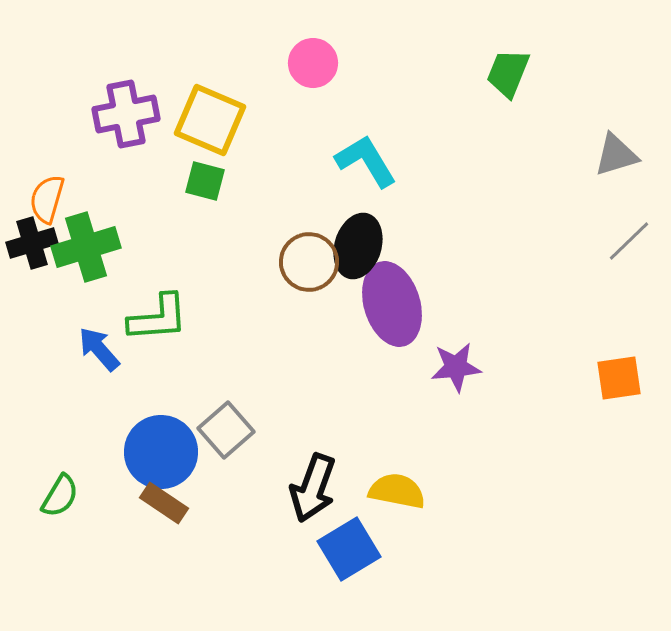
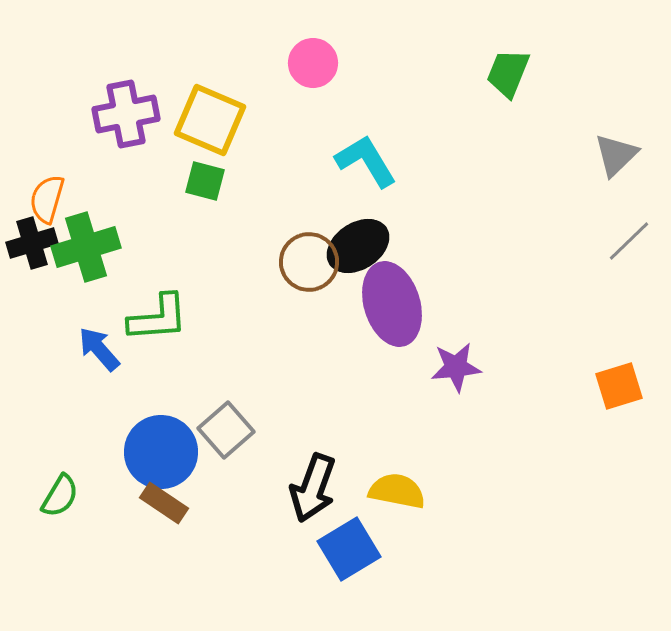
gray triangle: rotated 27 degrees counterclockwise
black ellipse: rotated 40 degrees clockwise
orange square: moved 8 px down; rotated 9 degrees counterclockwise
